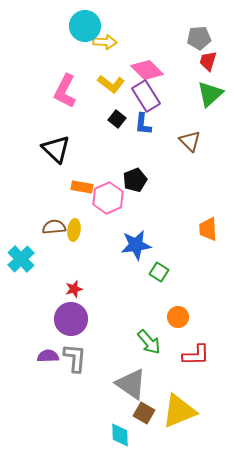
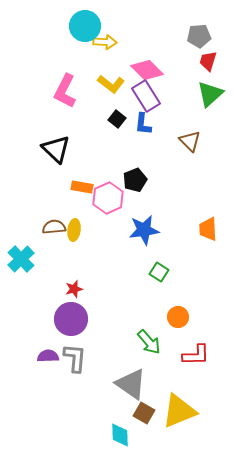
gray pentagon: moved 2 px up
blue star: moved 8 px right, 15 px up
